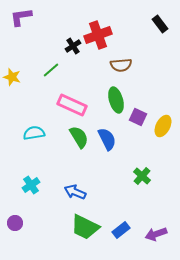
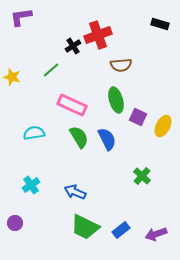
black rectangle: rotated 36 degrees counterclockwise
